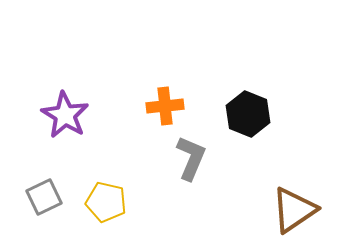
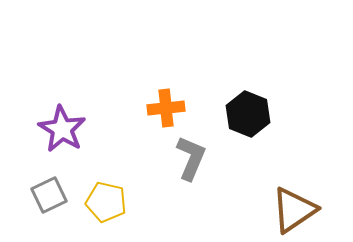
orange cross: moved 1 px right, 2 px down
purple star: moved 3 px left, 14 px down
gray square: moved 5 px right, 2 px up
